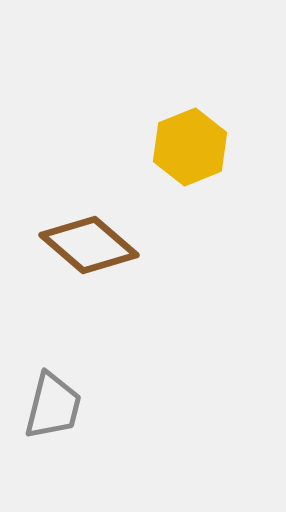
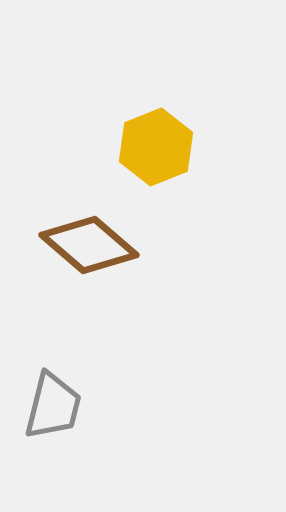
yellow hexagon: moved 34 px left
